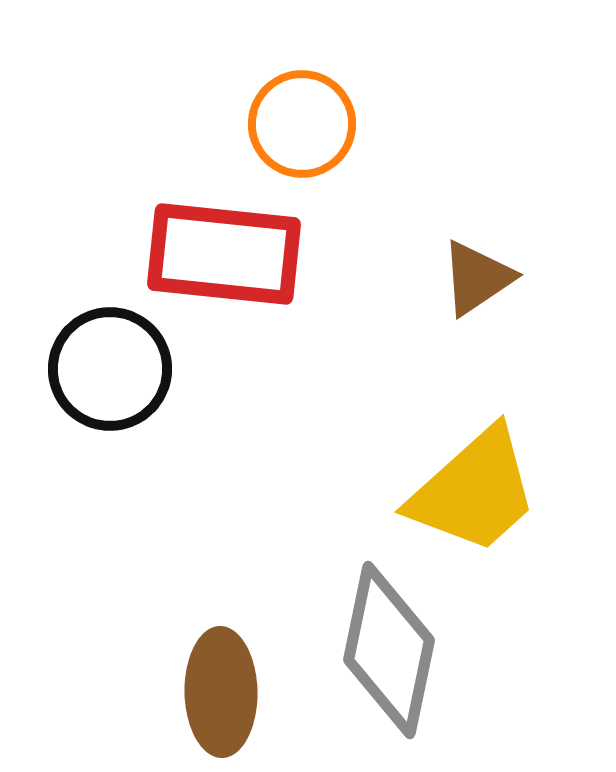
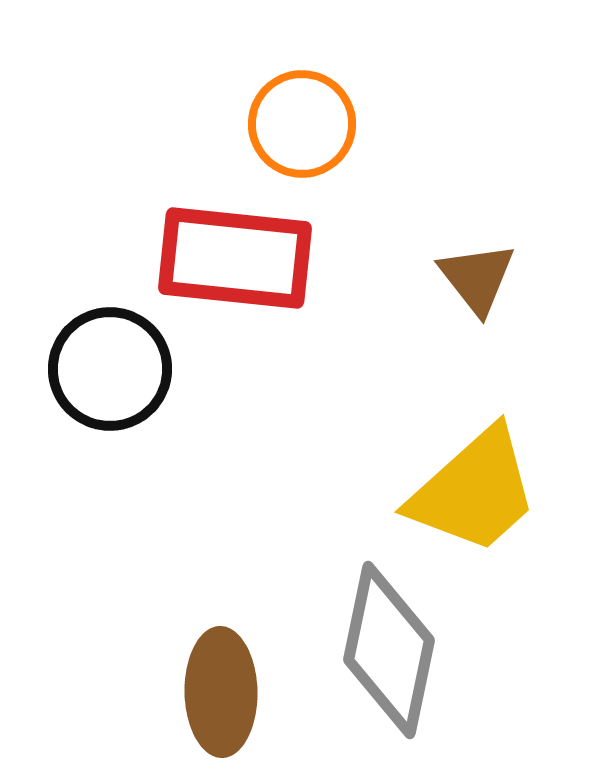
red rectangle: moved 11 px right, 4 px down
brown triangle: rotated 34 degrees counterclockwise
